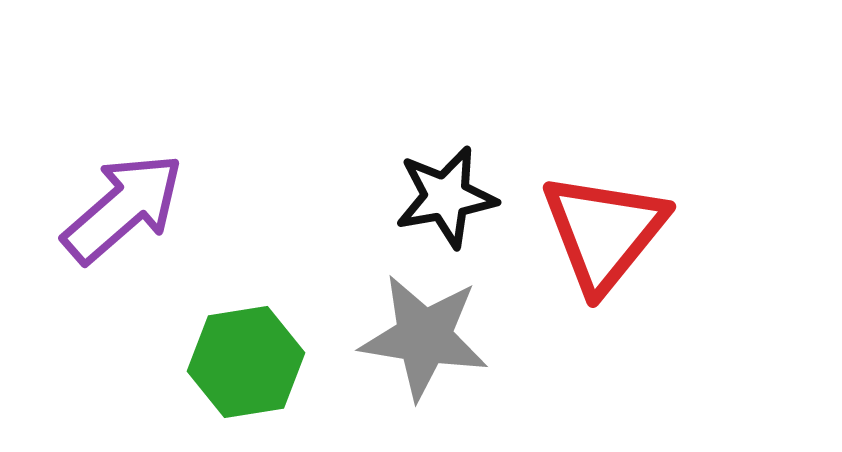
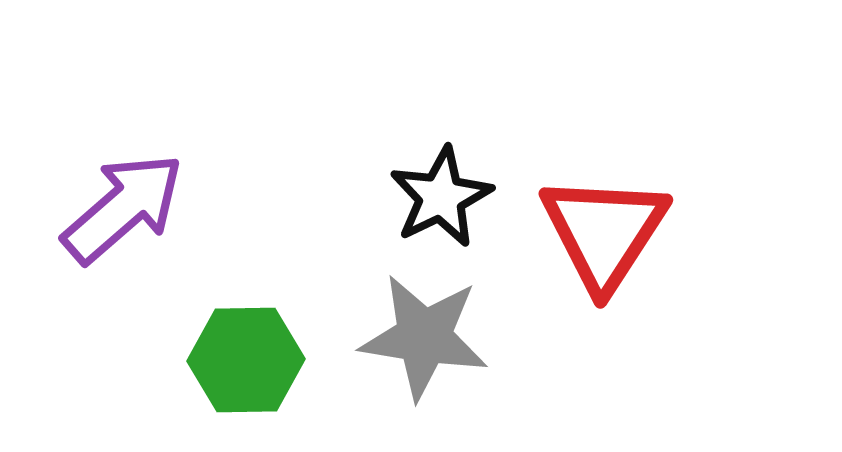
black star: moved 5 px left; rotated 16 degrees counterclockwise
red triangle: rotated 6 degrees counterclockwise
green hexagon: moved 2 px up; rotated 8 degrees clockwise
